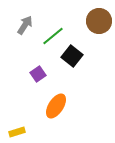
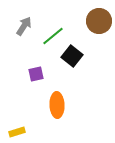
gray arrow: moved 1 px left, 1 px down
purple square: moved 2 px left; rotated 21 degrees clockwise
orange ellipse: moved 1 px right, 1 px up; rotated 35 degrees counterclockwise
